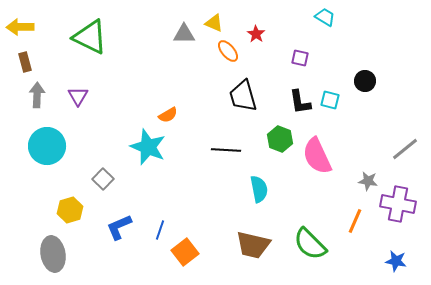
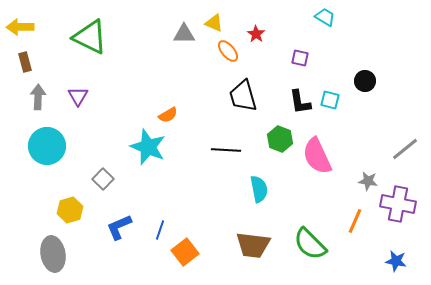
gray arrow: moved 1 px right, 2 px down
brown trapezoid: rotated 6 degrees counterclockwise
